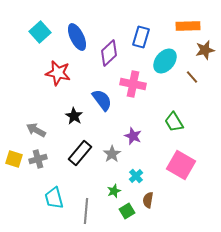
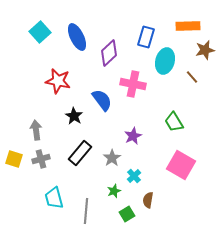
blue rectangle: moved 5 px right
cyan ellipse: rotated 25 degrees counterclockwise
red star: moved 8 px down
gray arrow: rotated 54 degrees clockwise
purple star: rotated 24 degrees clockwise
gray star: moved 4 px down
gray cross: moved 3 px right
cyan cross: moved 2 px left
green square: moved 3 px down
